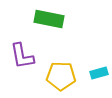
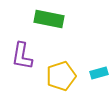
purple L-shape: rotated 20 degrees clockwise
yellow pentagon: rotated 20 degrees counterclockwise
